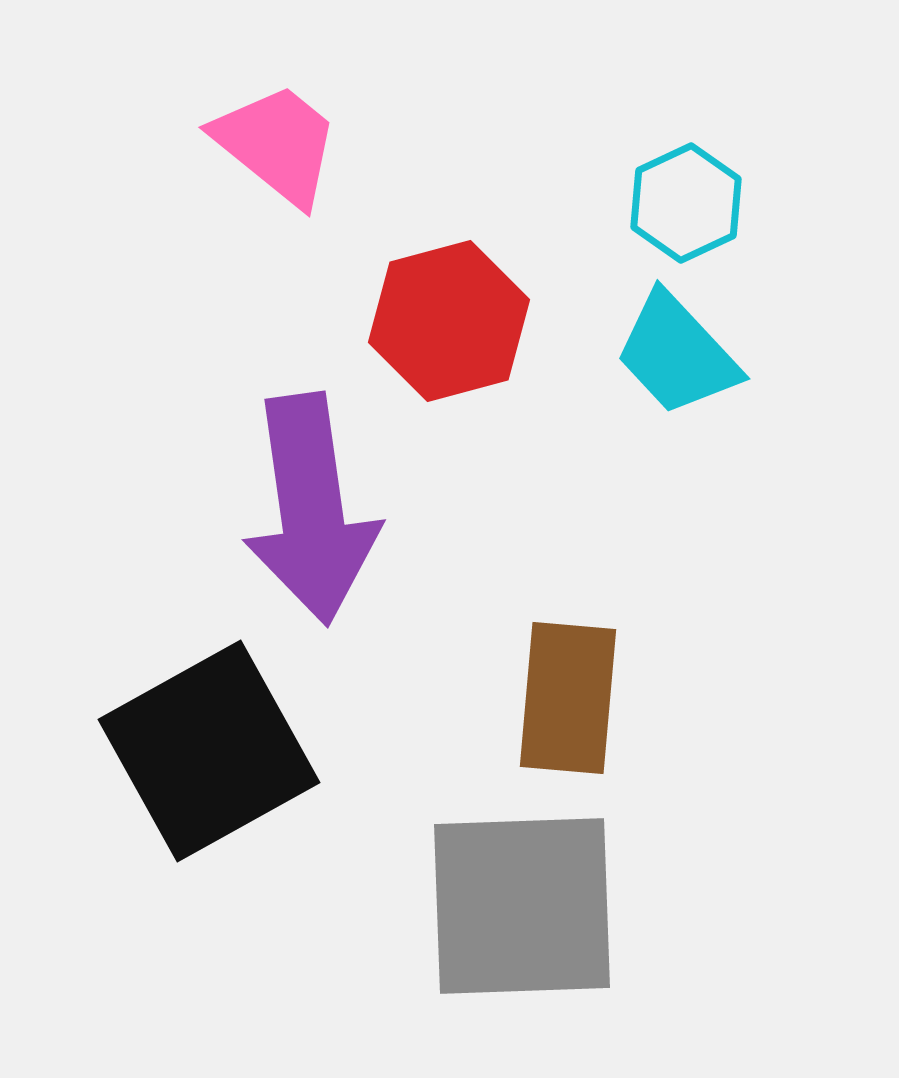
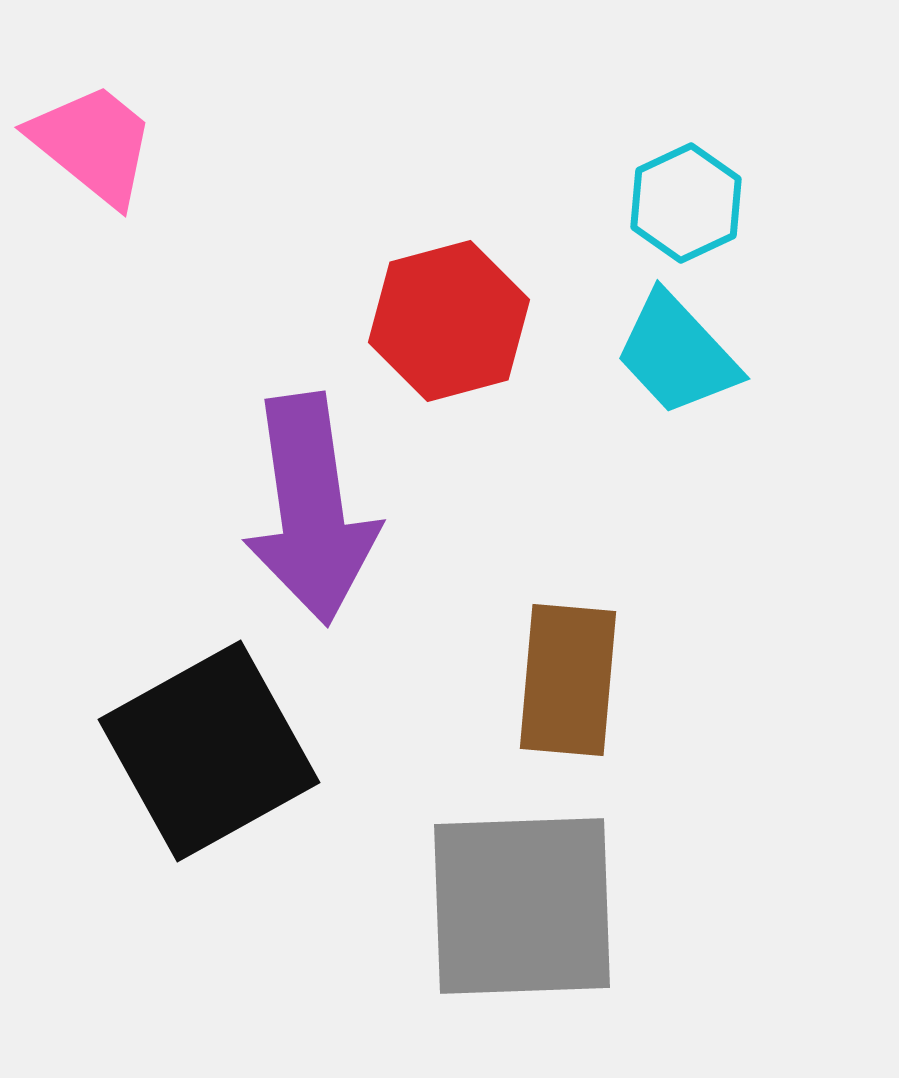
pink trapezoid: moved 184 px left
brown rectangle: moved 18 px up
